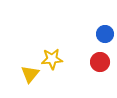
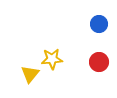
blue circle: moved 6 px left, 10 px up
red circle: moved 1 px left
